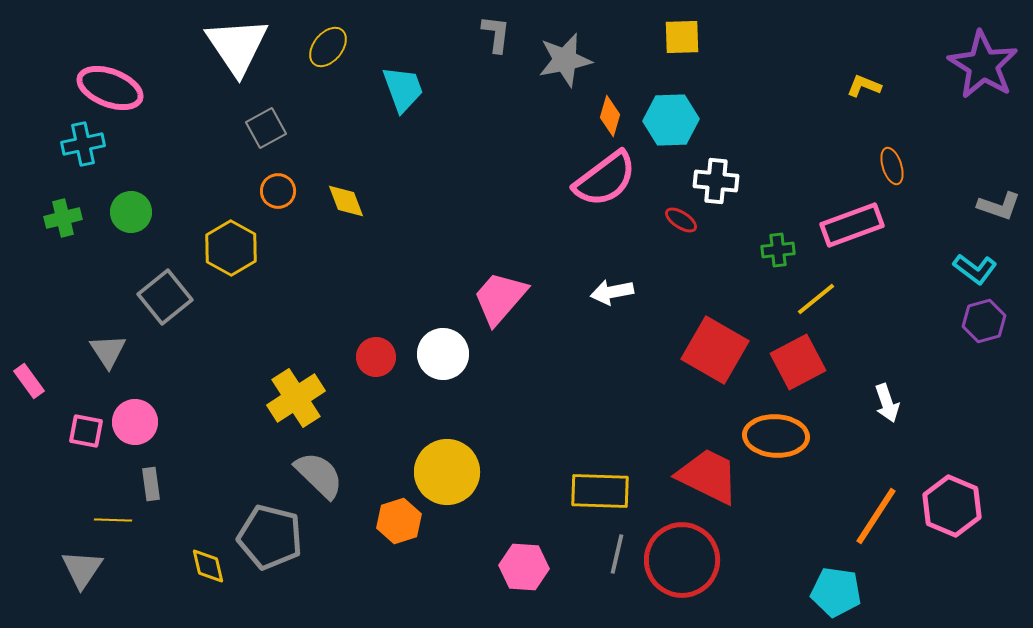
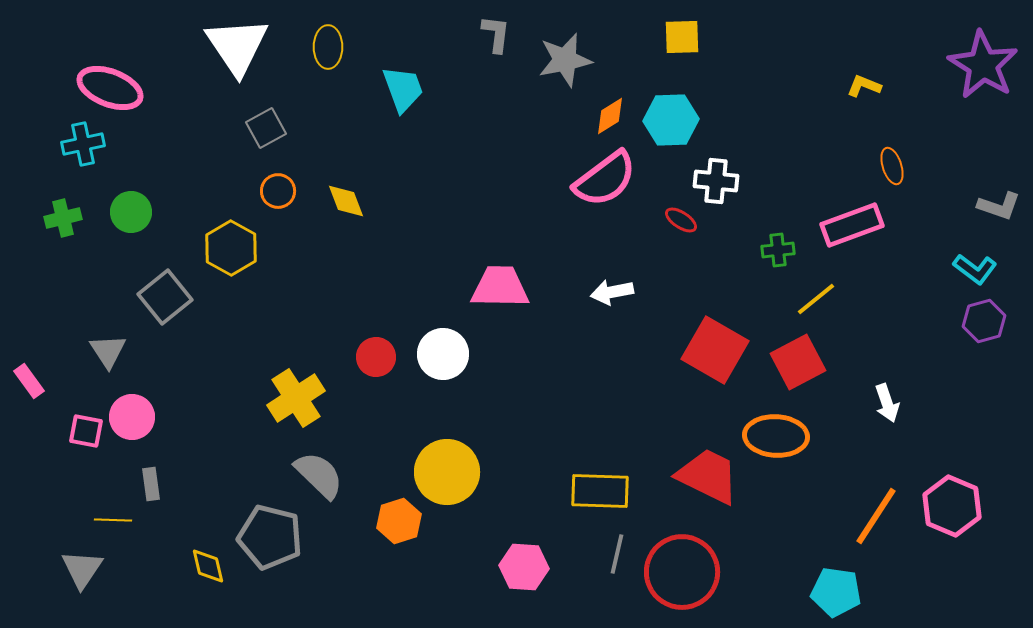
yellow ellipse at (328, 47): rotated 39 degrees counterclockwise
orange diamond at (610, 116): rotated 42 degrees clockwise
pink trapezoid at (500, 298): moved 11 px up; rotated 50 degrees clockwise
pink circle at (135, 422): moved 3 px left, 5 px up
red circle at (682, 560): moved 12 px down
